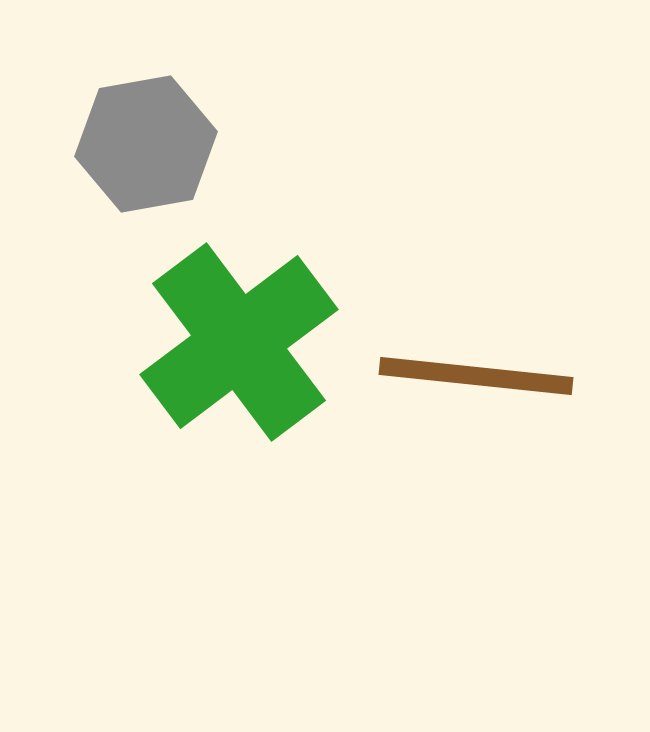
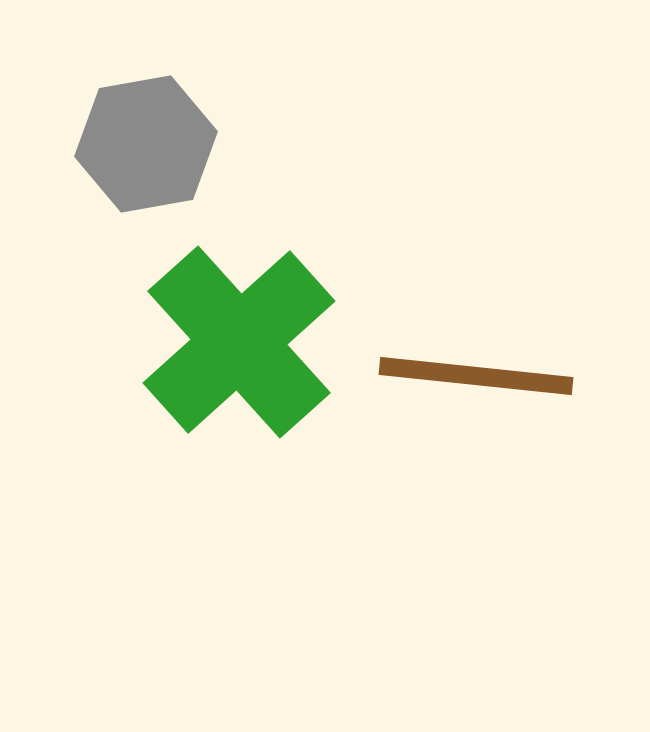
green cross: rotated 5 degrees counterclockwise
